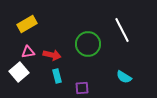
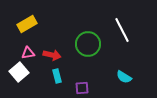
pink triangle: moved 1 px down
